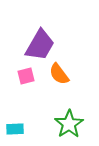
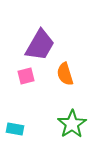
orange semicircle: moved 6 px right; rotated 20 degrees clockwise
green star: moved 3 px right
cyan rectangle: rotated 12 degrees clockwise
